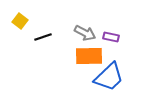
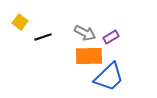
yellow square: moved 1 px down
purple rectangle: rotated 42 degrees counterclockwise
